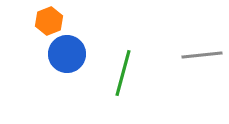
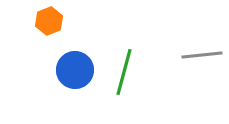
blue circle: moved 8 px right, 16 px down
green line: moved 1 px right, 1 px up
